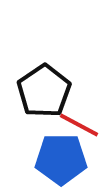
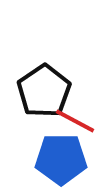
red line: moved 4 px left, 4 px up
